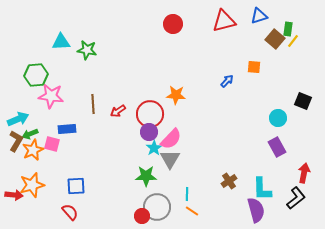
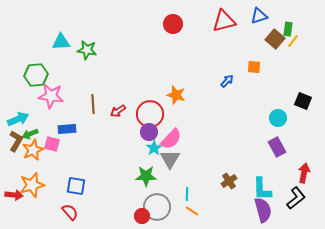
orange star at (176, 95): rotated 12 degrees clockwise
blue square at (76, 186): rotated 12 degrees clockwise
purple semicircle at (256, 210): moved 7 px right
